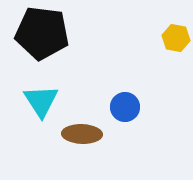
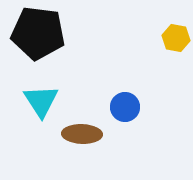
black pentagon: moved 4 px left
